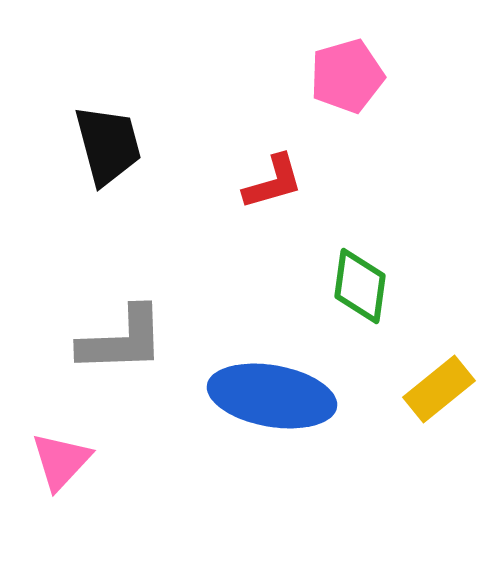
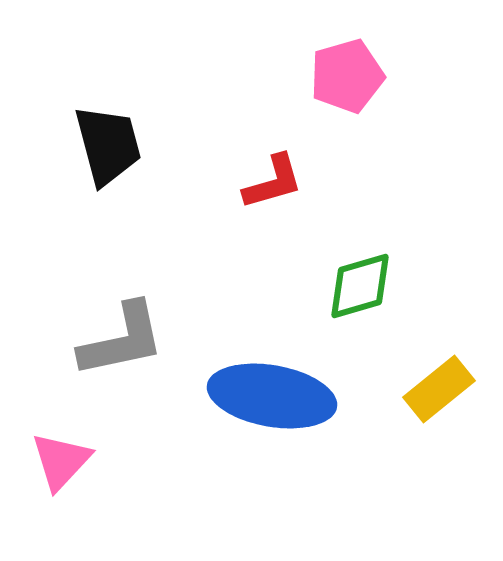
green diamond: rotated 66 degrees clockwise
gray L-shape: rotated 10 degrees counterclockwise
